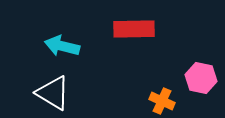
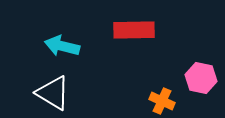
red rectangle: moved 1 px down
